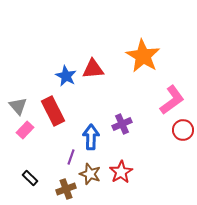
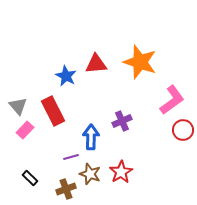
orange star: moved 3 px left, 6 px down; rotated 12 degrees counterclockwise
red triangle: moved 3 px right, 5 px up
purple cross: moved 3 px up
purple line: rotated 56 degrees clockwise
